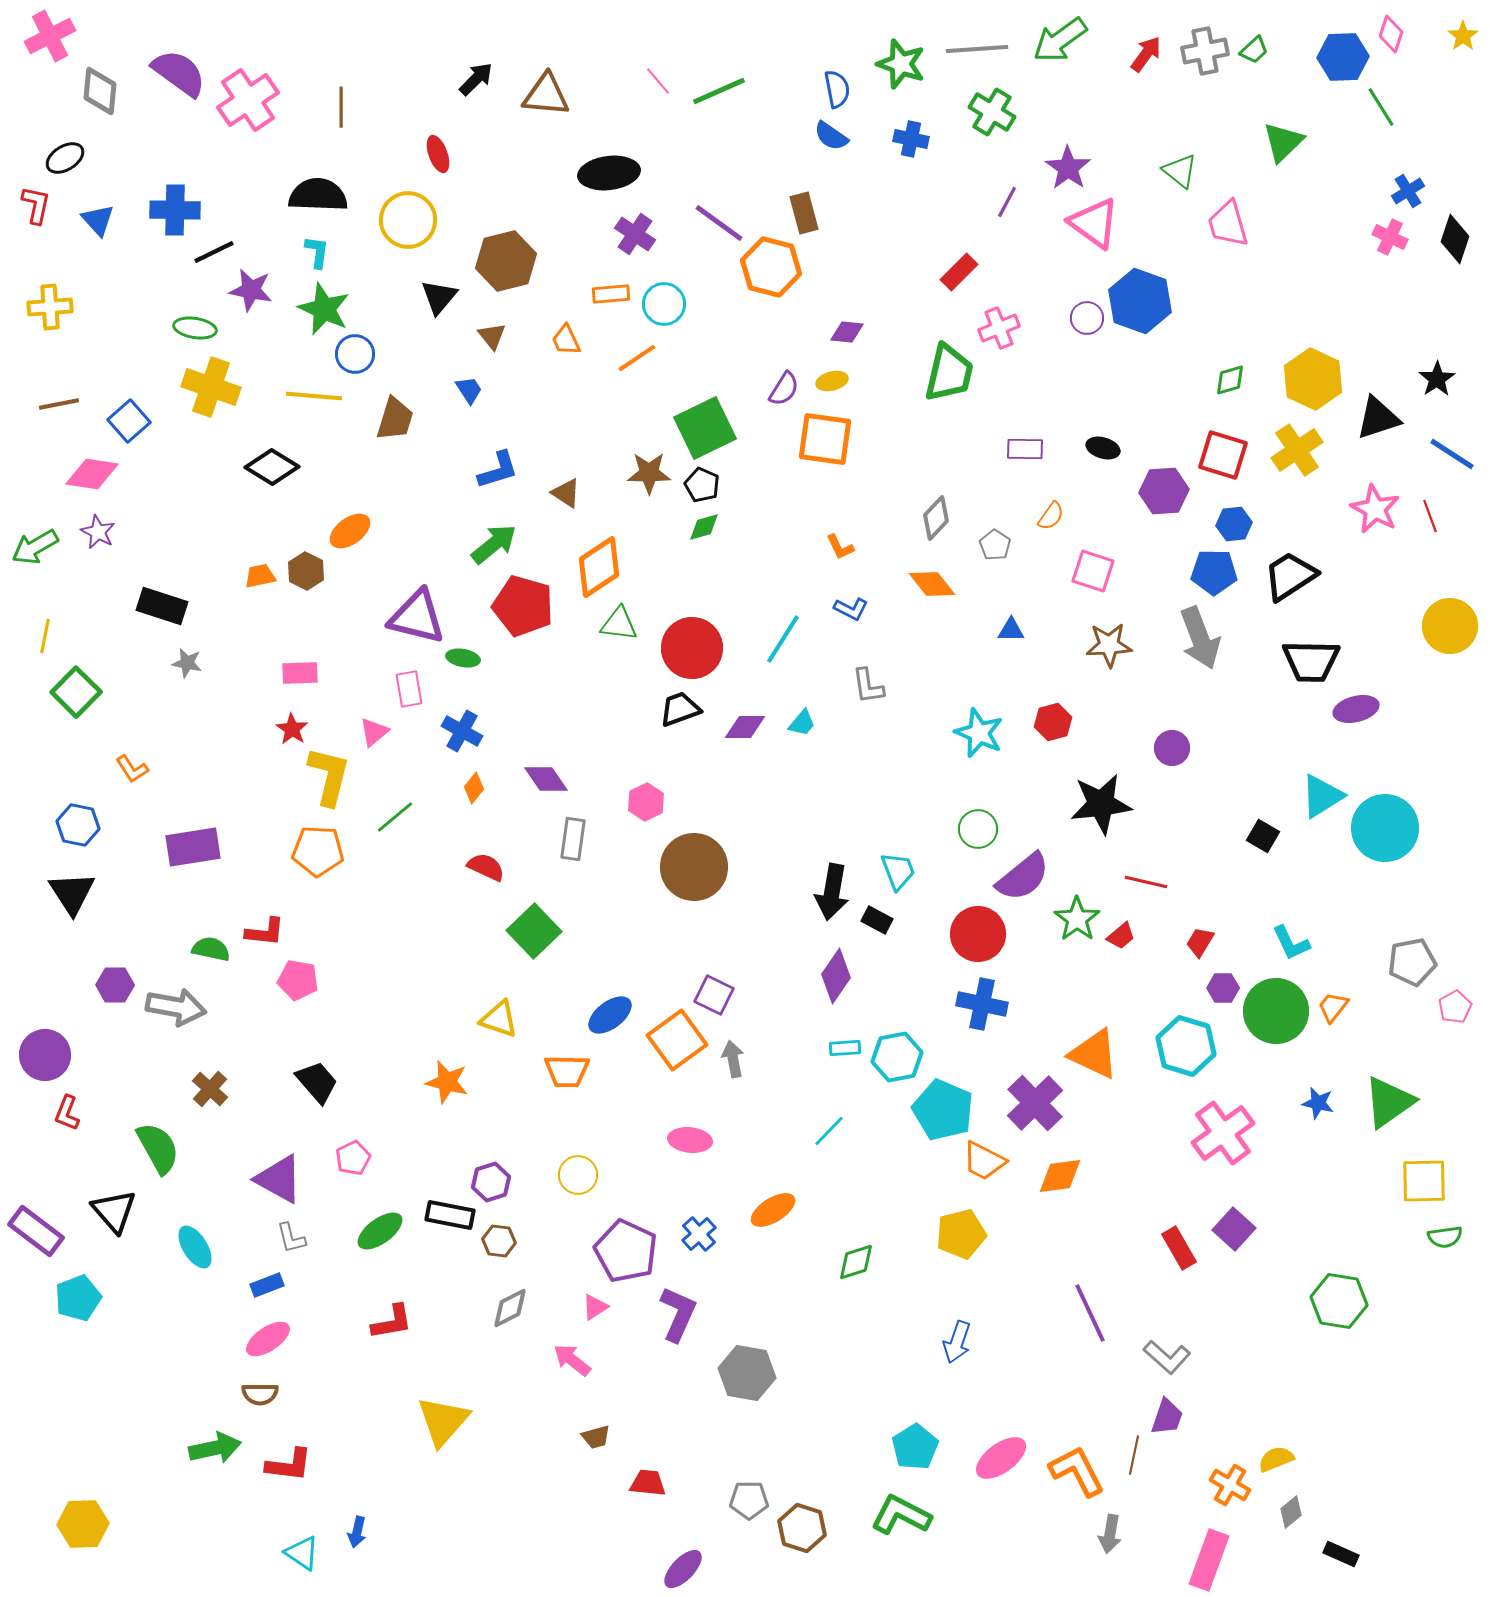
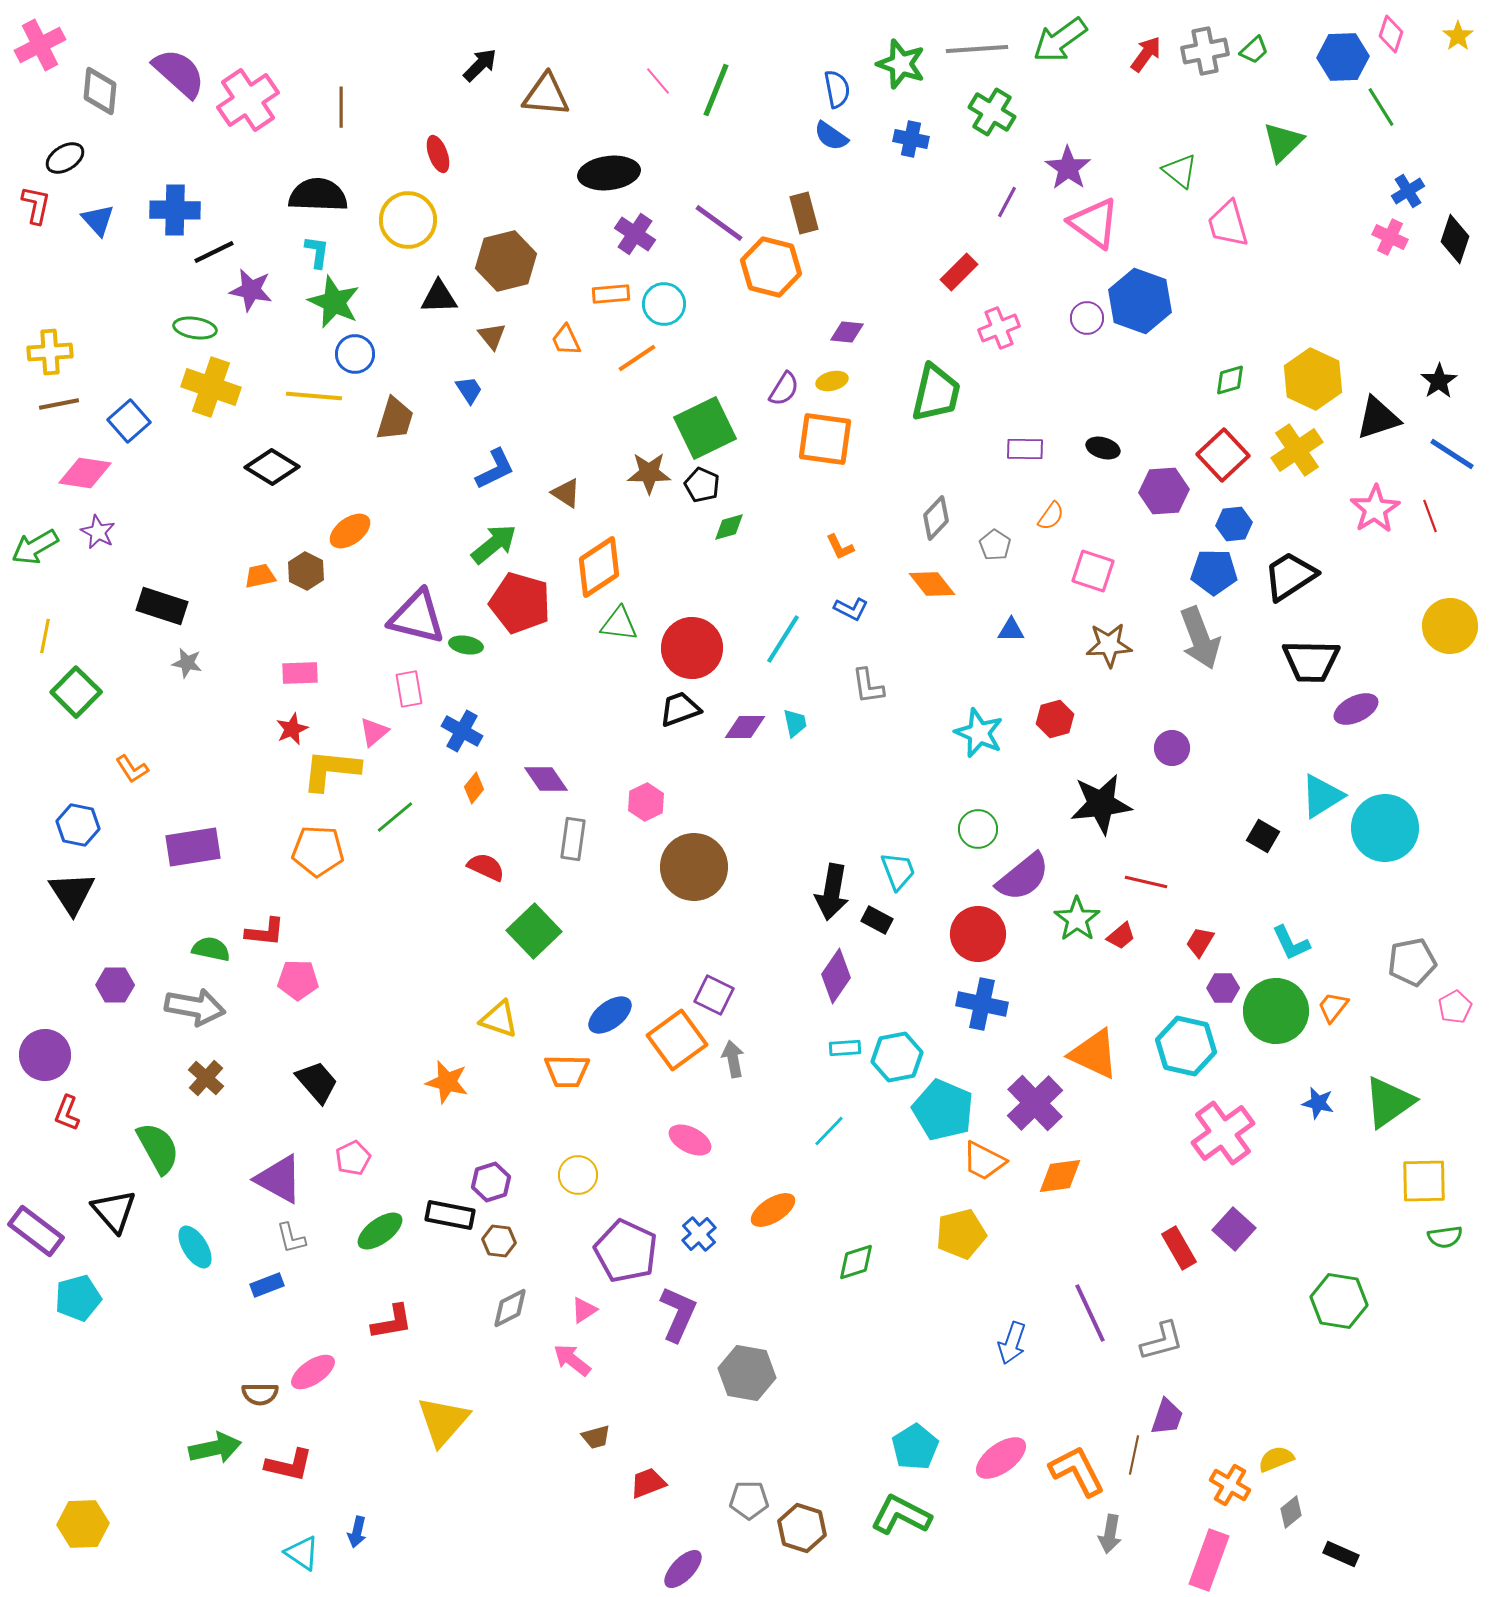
pink cross at (50, 36): moved 10 px left, 9 px down
yellow star at (1463, 36): moved 5 px left
purple semicircle at (179, 73): rotated 6 degrees clockwise
black arrow at (476, 79): moved 4 px right, 14 px up
green line at (719, 91): moved 3 px left, 1 px up; rotated 44 degrees counterclockwise
black triangle at (439, 297): rotated 48 degrees clockwise
yellow cross at (50, 307): moved 45 px down
green star at (324, 309): moved 10 px right, 7 px up
green trapezoid at (949, 373): moved 13 px left, 20 px down
black star at (1437, 379): moved 2 px right, 2 px down
red square at (1223, 455): rotated 30 degrees clockwise
blue L-shape at (498, 470): moved 3 px left, 1 px up; rotated 9 degrees counterclockwise
pink diamond at (92, 474): moved 7 px left, 1 px up
pink star at (1375, 509): rotated 12 degrees clockwise
green diamond at (704, 527): moved 25 px right
red pentagon at (523, 606): moved 3 px left, 3 px up
green ellipse at (463, 658): moved 3 px right, 13 px up
purple ellipse at (1356, 709): rotated 12 degrees counterclockwise
red hexagon at (1053, 722): moved 2 px right, 3 px up
cyan trapezoid at (802, 723): moved 7 px left; rotated 52 degrees counterclockwise
red star at (292, 729): rotated 16 degrees clockwise
yellow L-shape at (329, 776): moved 2 px right, 6 px up; rotated 98 degrees counterclockwise
pink pentagon at (298, 980): rotated 9 degrees counterclockwise
gray arrow at (176, 1007): moved 19 px right
cyan hexagon at (1186, 1046): rotated 4 degrees counterclockwise
brown cross at (210, 1089): moved 4 px left, 11 px up
pink ellipse at (690, 1140): rotated 21 degrees clockwise
cyan pentagon at (78, 1298): rotated 6 degrees clockwise
pink triangle at (595, 1307): moved 11 px left, 3 px down
pink ellipse at (268, 1339): moved 45 px right, 33 px down
blue arrow at (957, 1342): moved 55 px right, 1 px down
gray L-shape at (1167, 1357): moved 5 px left, 16 px up; rotated 57 degrees counterclockwise
red L-shape at (289, 1465): rotated 6 degrees clockwise
red trapezoid at (648, 1483): rotated 27 degrees counterclockwise
